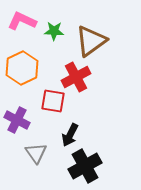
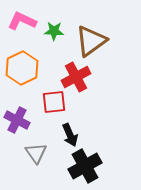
red square: moved 1 px right, 1 px down; rotated 15 degrees counterclockwise
black arrow: rotated 50 degrees counterclockwise
